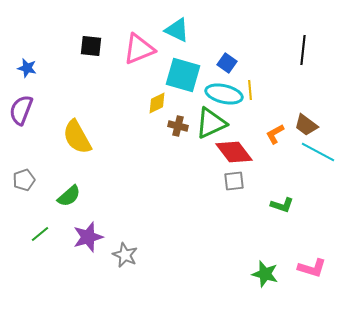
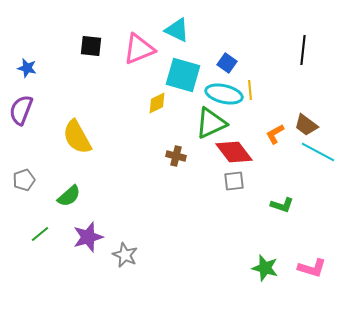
brown cross: moved 2 px left, 30 px down
green star: moved 6 px up
